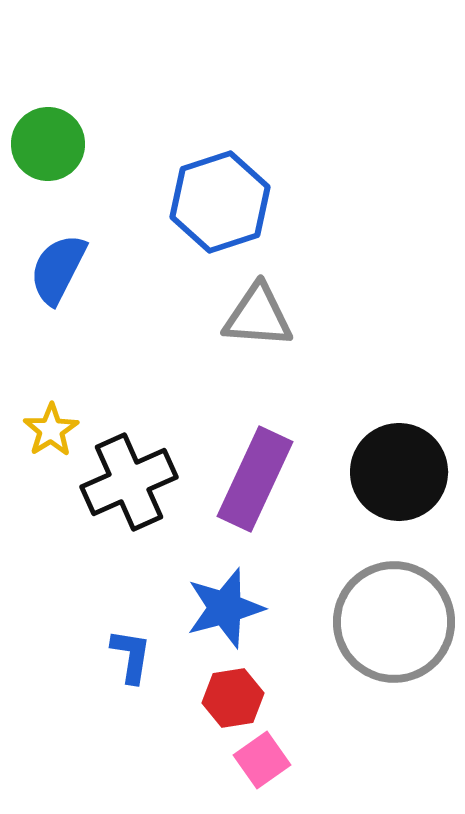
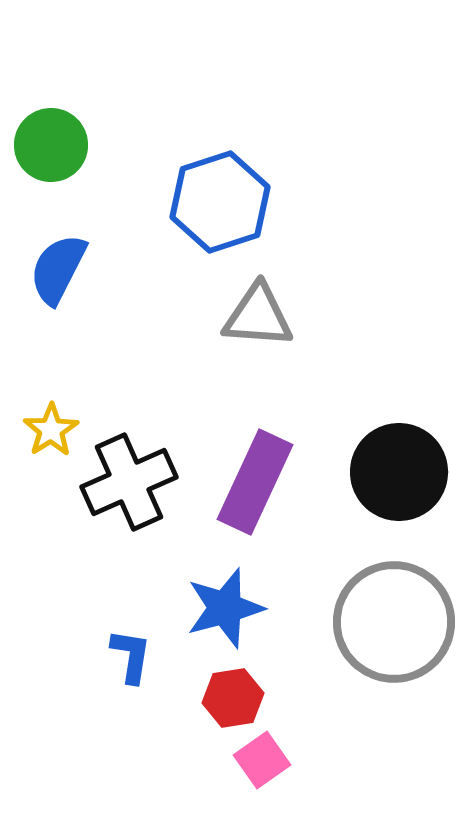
green circle: moved 3 px right, 1 px down
purple rectangle: moved 3 px down
